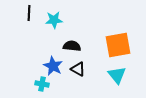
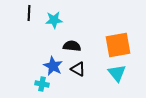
cyan triangle: moved 2 px up
